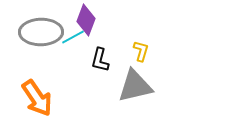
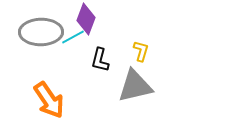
purple diamond: moved 1 px up
orange arrow: moved 12 px right, 2 px down
